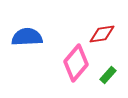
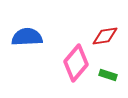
red diamond: moved 3 px right, 2 px down
green rectangle: rotated 66 degrees clockwise
